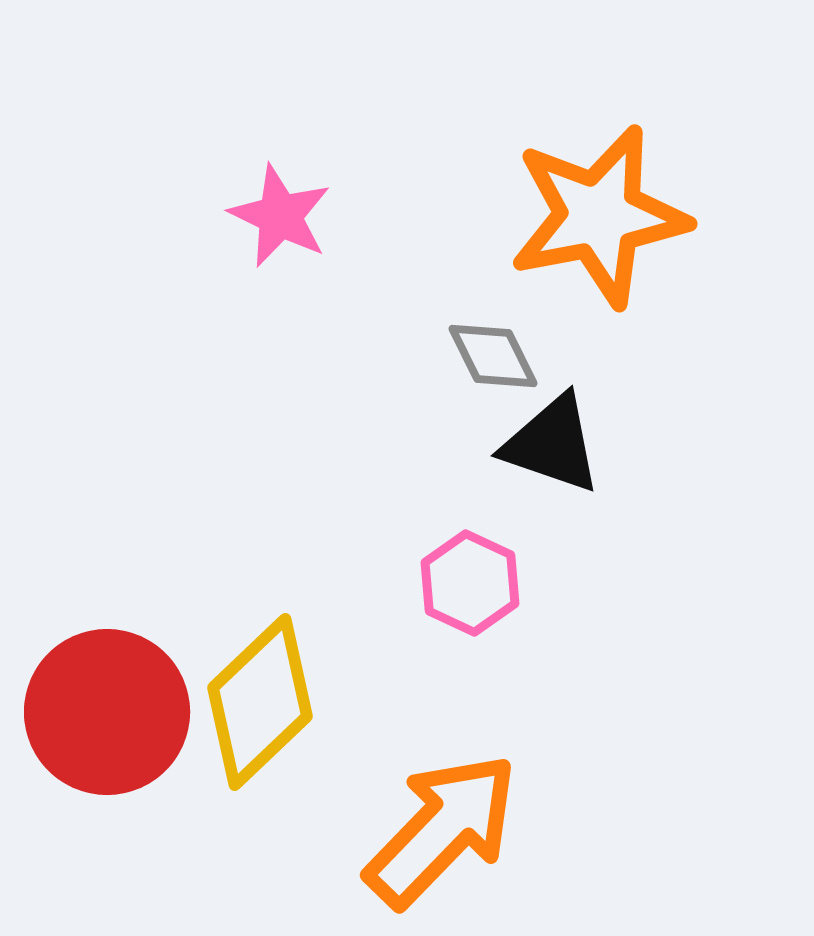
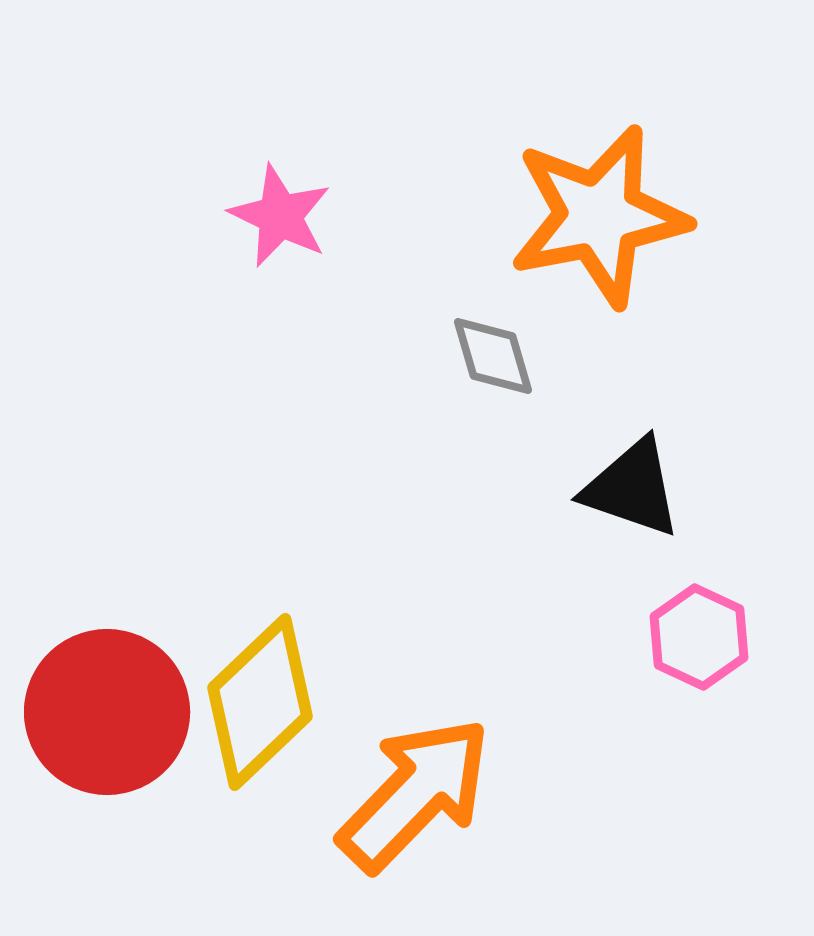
gray diamond: rotated 10 degrees clockwise
black triangle: moved 80 px right, 44 px down
pink hexagon: moved 229 px right, 54 px down
orange arrow: moved 27 px left, 36 px up
